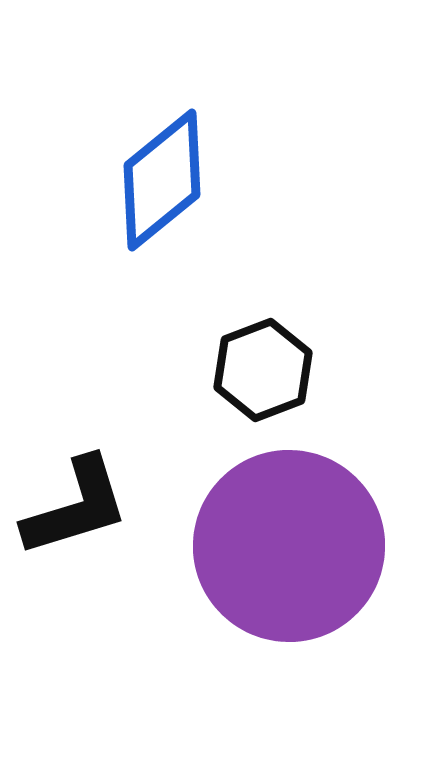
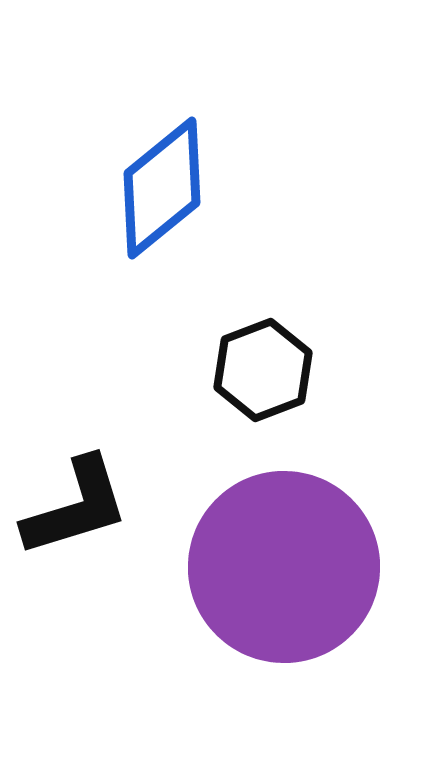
blue diamond: moved 8 px down
purple circle: moved 5 px left, 21 px down
